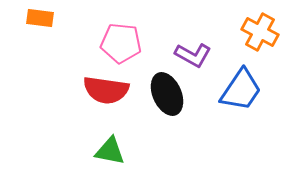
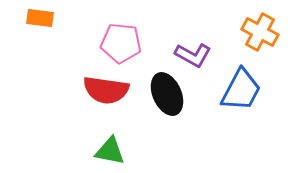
blue trapezoid: rotated 6 degrees counterclockwise
